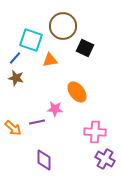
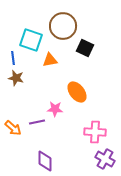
blue line: moved 2 px left; rotated 48 degrees counterclockwise
purple diamond: moved 1 px right, 1 px down
